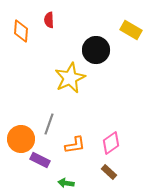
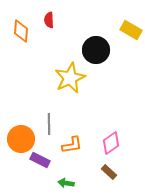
gray line: rotated 20 degrees counterclockwise
orange L-shape: moved 3 px left
